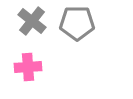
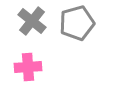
gray pentagon: rotated 16 degrees counterclockwise
